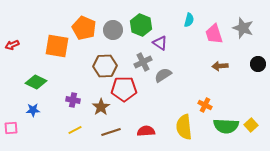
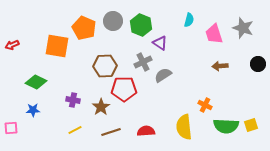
gray circle: moved 9 px up
yellow square: rotated 24 degrees clockwise
